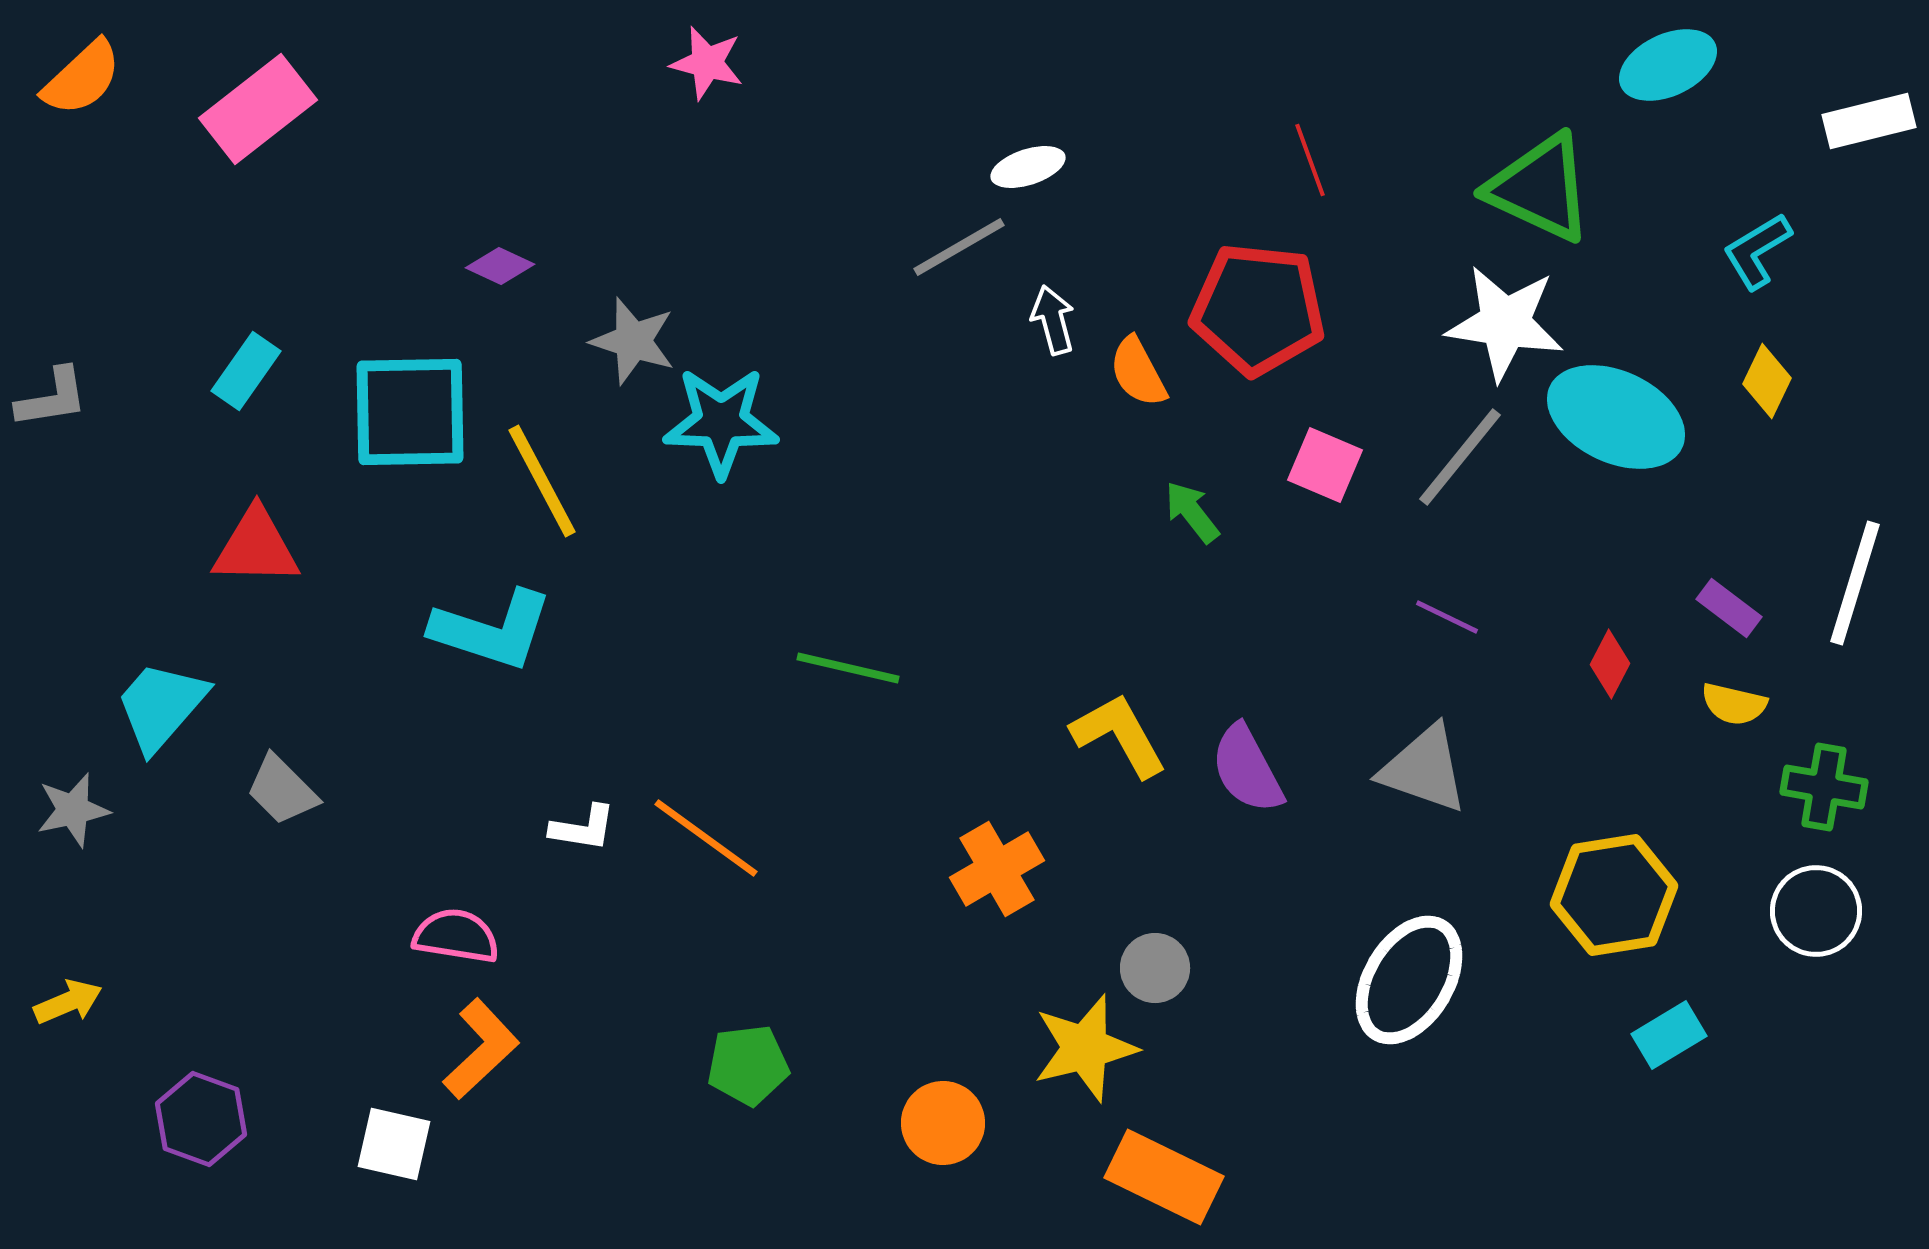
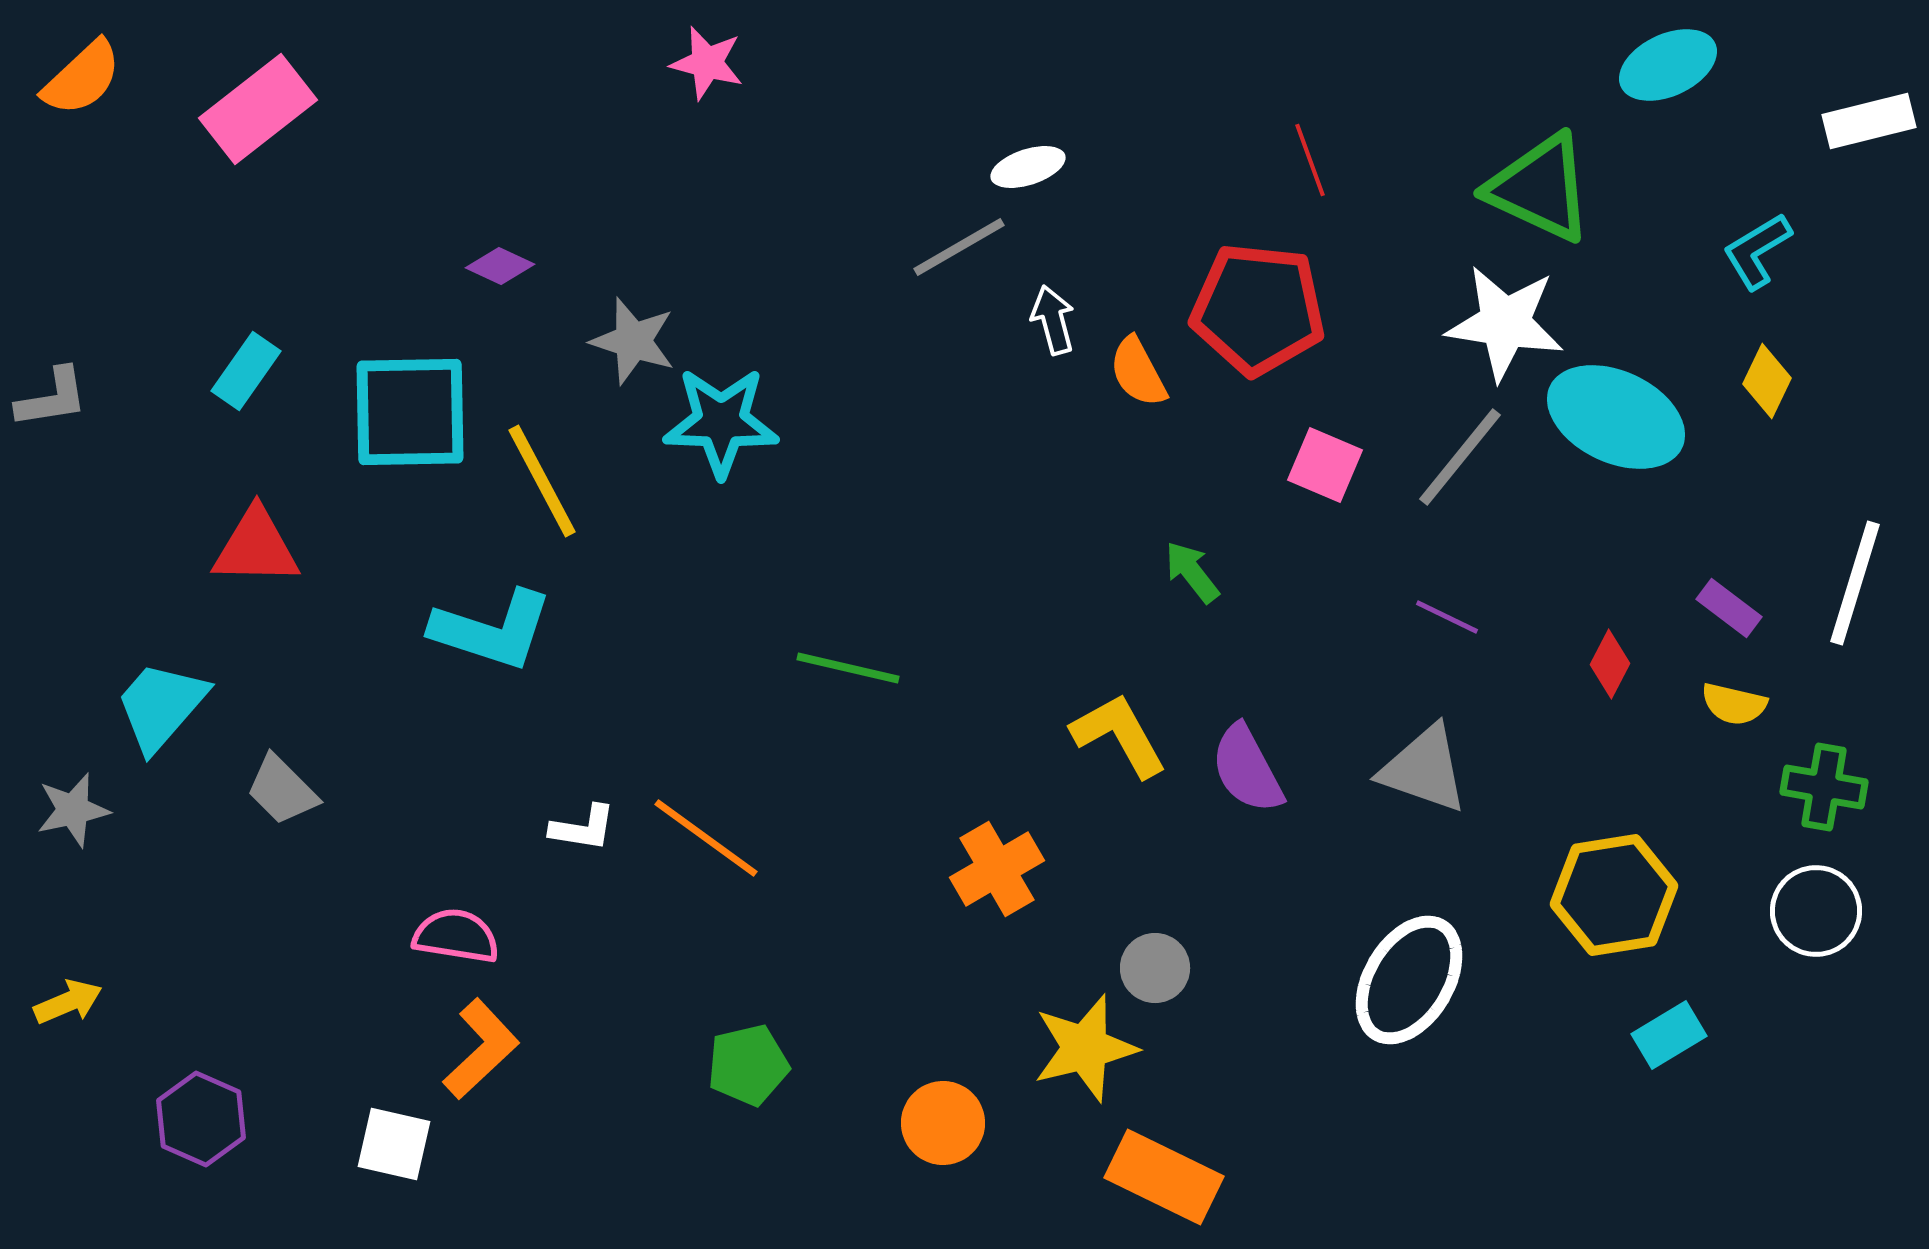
green arrow at (1192, 512): moved 60 px down
green pentagon at (748, 1065): rotated 6 degrees counterclockwise
purple hexagon at (201, 1119): rotated 4 degrees clockwise
